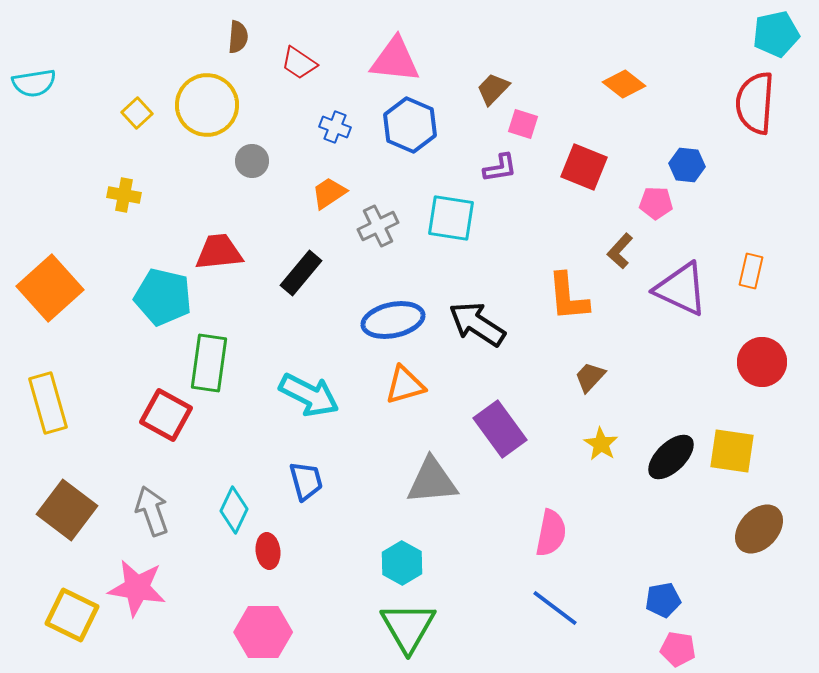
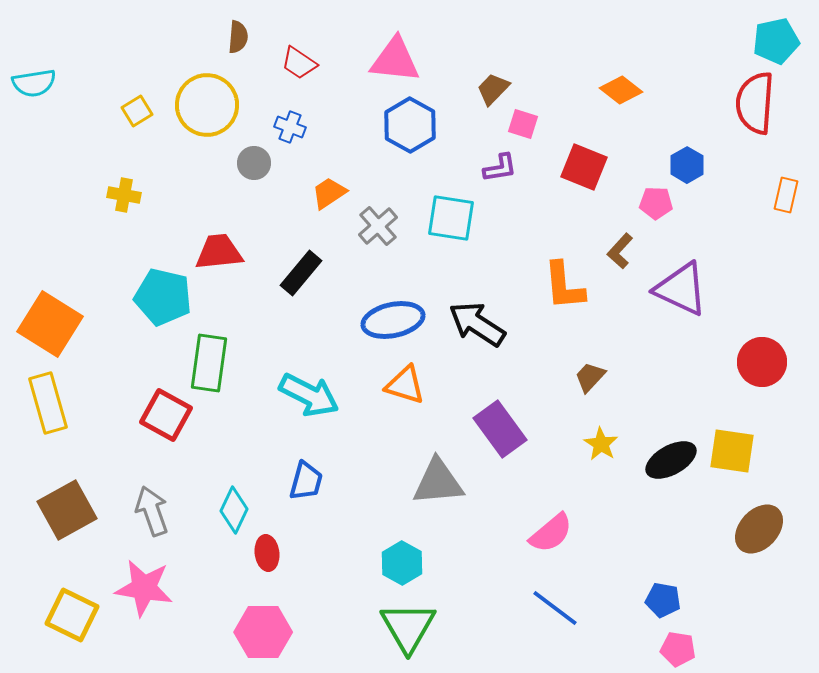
cyan pentagon at (776, 34): moved 7 px down
orange diamond at (624, 84): moved 3 px left, 6 px down
yellow square at (137, 113): moved 2 px up; rotated 12 degrees clockwise
blue hexagon at (410, 125): rotated 6 degrees clockwise
blue cross at (335, 127): moved 45 px left
gray circle at (252, 161): moved 2 px right, 2 px down
blue hexagon at (687, 165): rotated 24 degrees clockwise
gray cross at (378, 226): rotated 15 degrees counterclockwise
orange rectangle at (751, 271): moved 35 px right, 76 px up
orange square at (50, 288): moved 36 px down; rotated 16 degrees counterclockwise
orange L-shape at (568, 297): moved 4 px left, 11 px up
orange triangle at (405, 385): rotated 33 degrees clockwise
black ellipse at (671, 457): moved 3 px down; rotated 15 degrees clockwise
blue trapezoid at (306, 481): rotated 30 degrees clockwise
gray triangle at (432, 481): moved 6 px right, 1 px down
brown square at (67, 510): rotated 24 degrees clockwise
pink semicircle at (551, 533): rotated 39 degrees clockwise
red ellipse at (268, 551): moved 1 px left, 2 px down
pink star at (137, 588): moved 7 px right
blue pentagon at (663, 600): rotated 20 degrees clockwise
